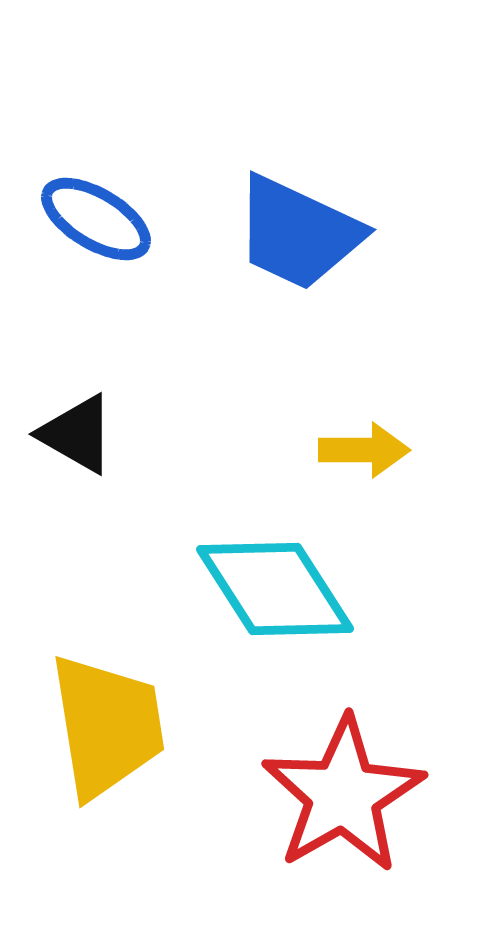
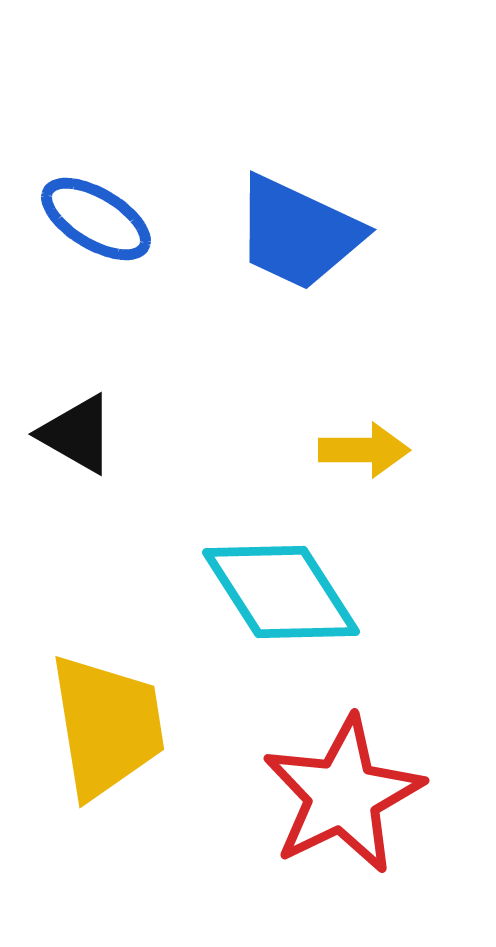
cyan diamond: moved 6 px right, 3 px down
red star: rotated 4 degrees clockwise
